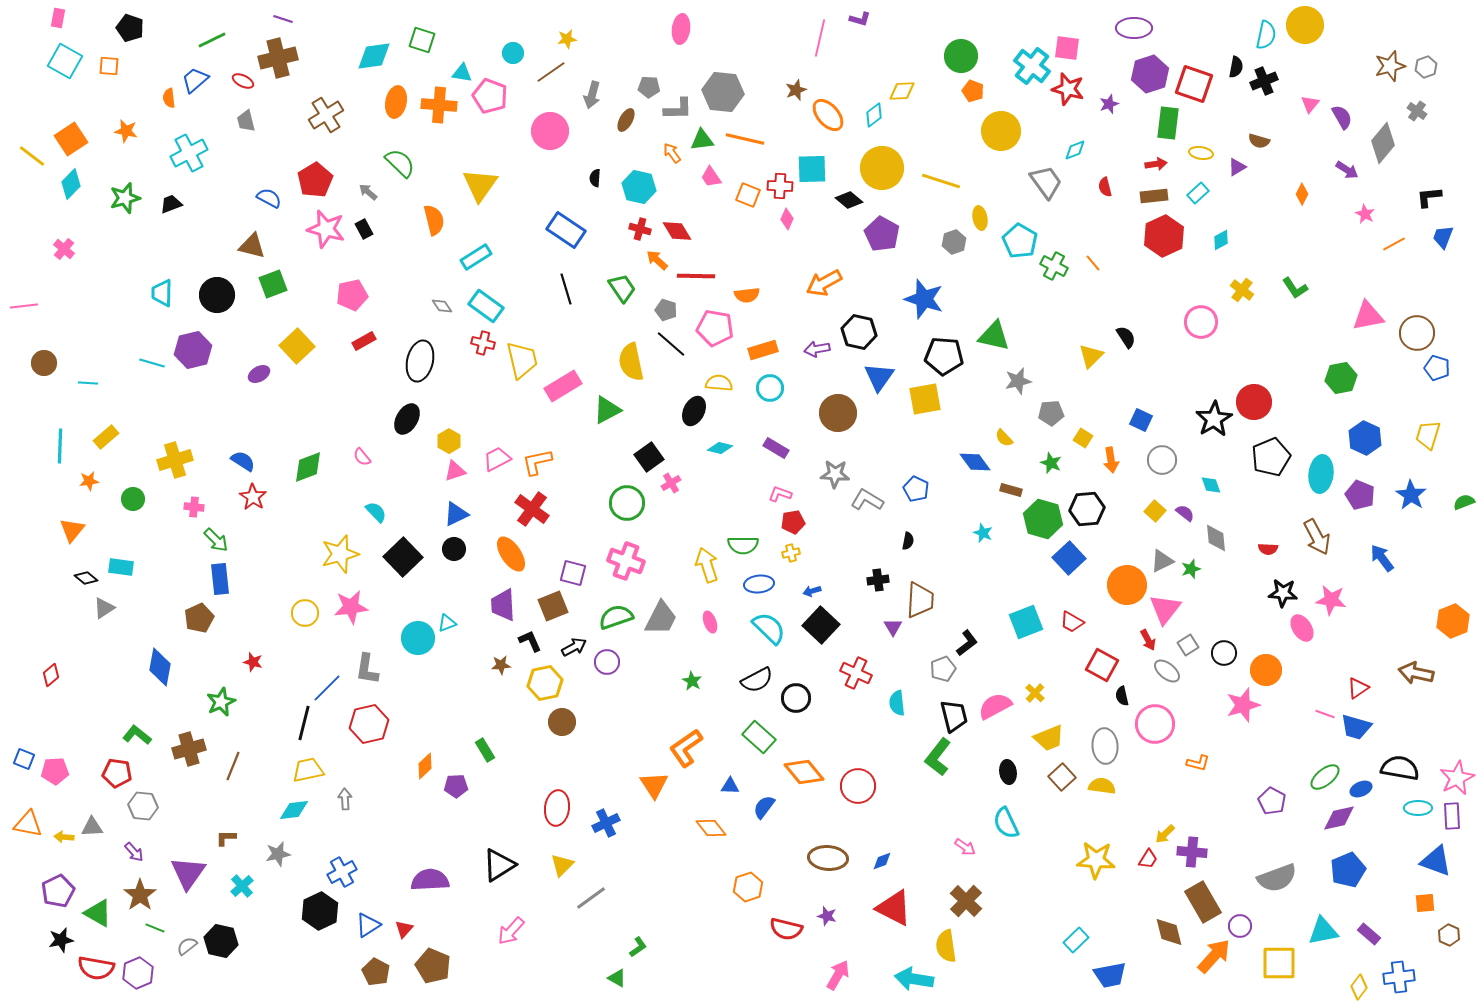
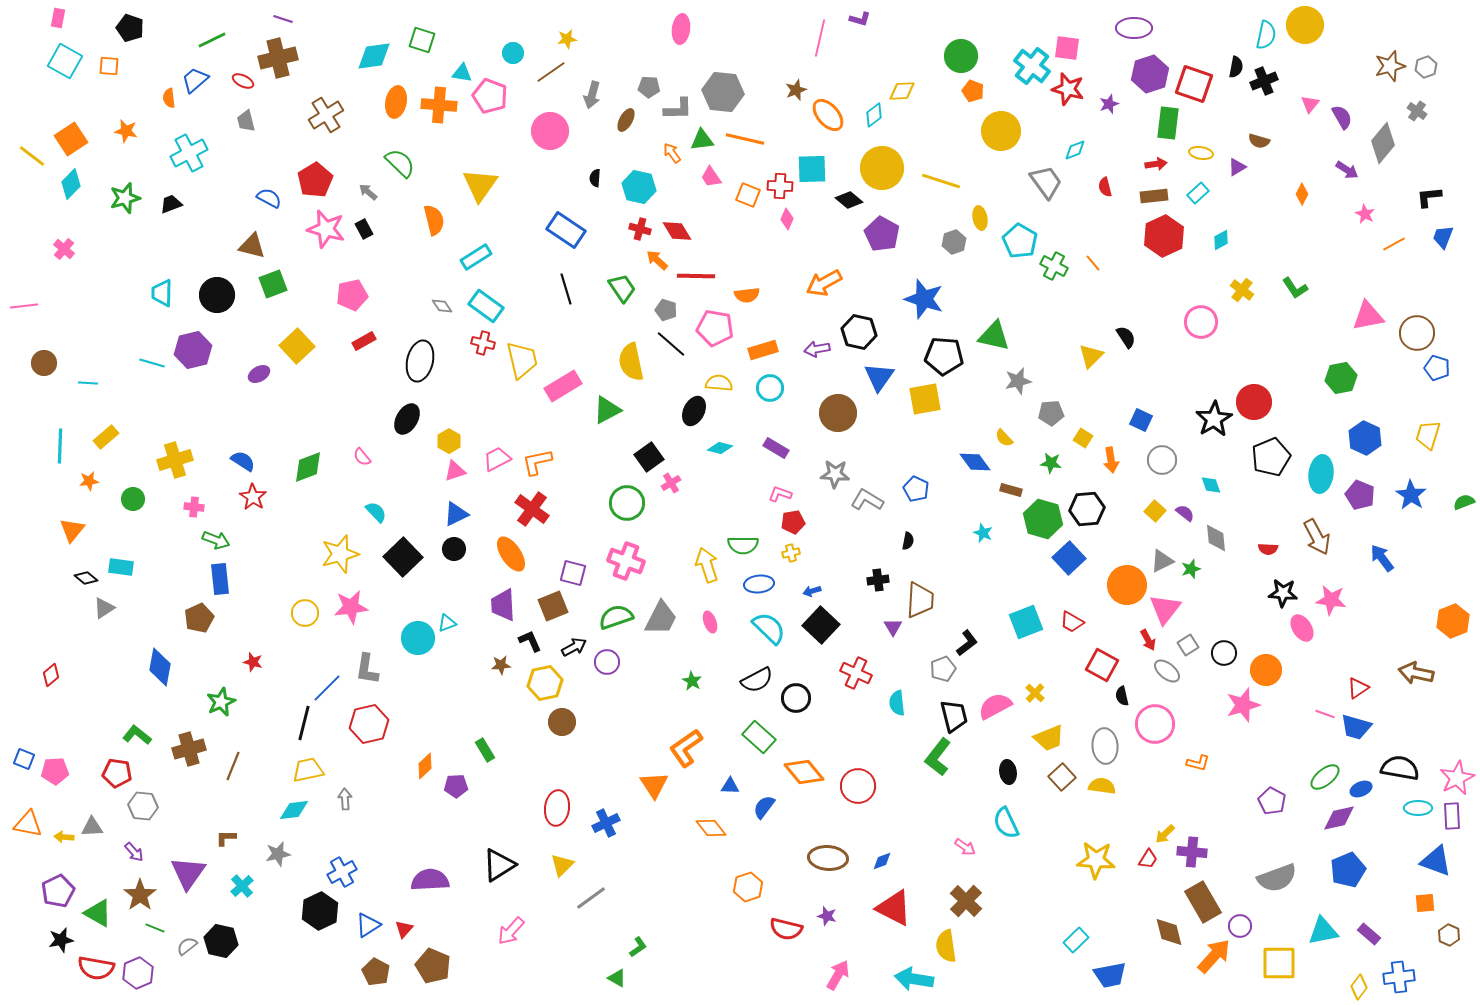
green star at (1051, 463): rotated 15 degrees counterclockwise
green arrow at (216, 540): rotated 24 degrees counterclockwise
